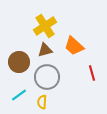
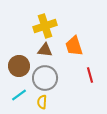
yellow cross: rotated 15 degrees clockwise
orange trapezoid: rotated 30 degrees clockwise
brown triangle: rotated 21 degrees clockwise
brown circle: moved 4 px down
red line: moved 2 px left, 2 px down
gray circle: moved 2 px left, 1 px down
